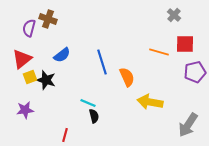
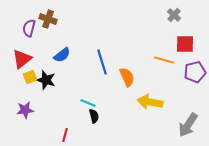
orange line: moved 5 px right, 8 px down
